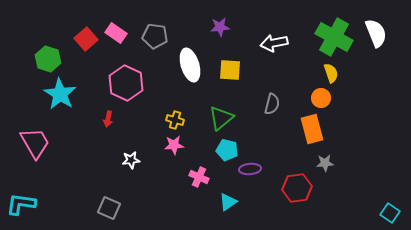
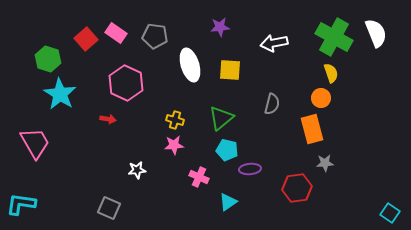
red arrow: rotated 91 degrees counterclockwise
white star: moved 6 px right, 10 px down
